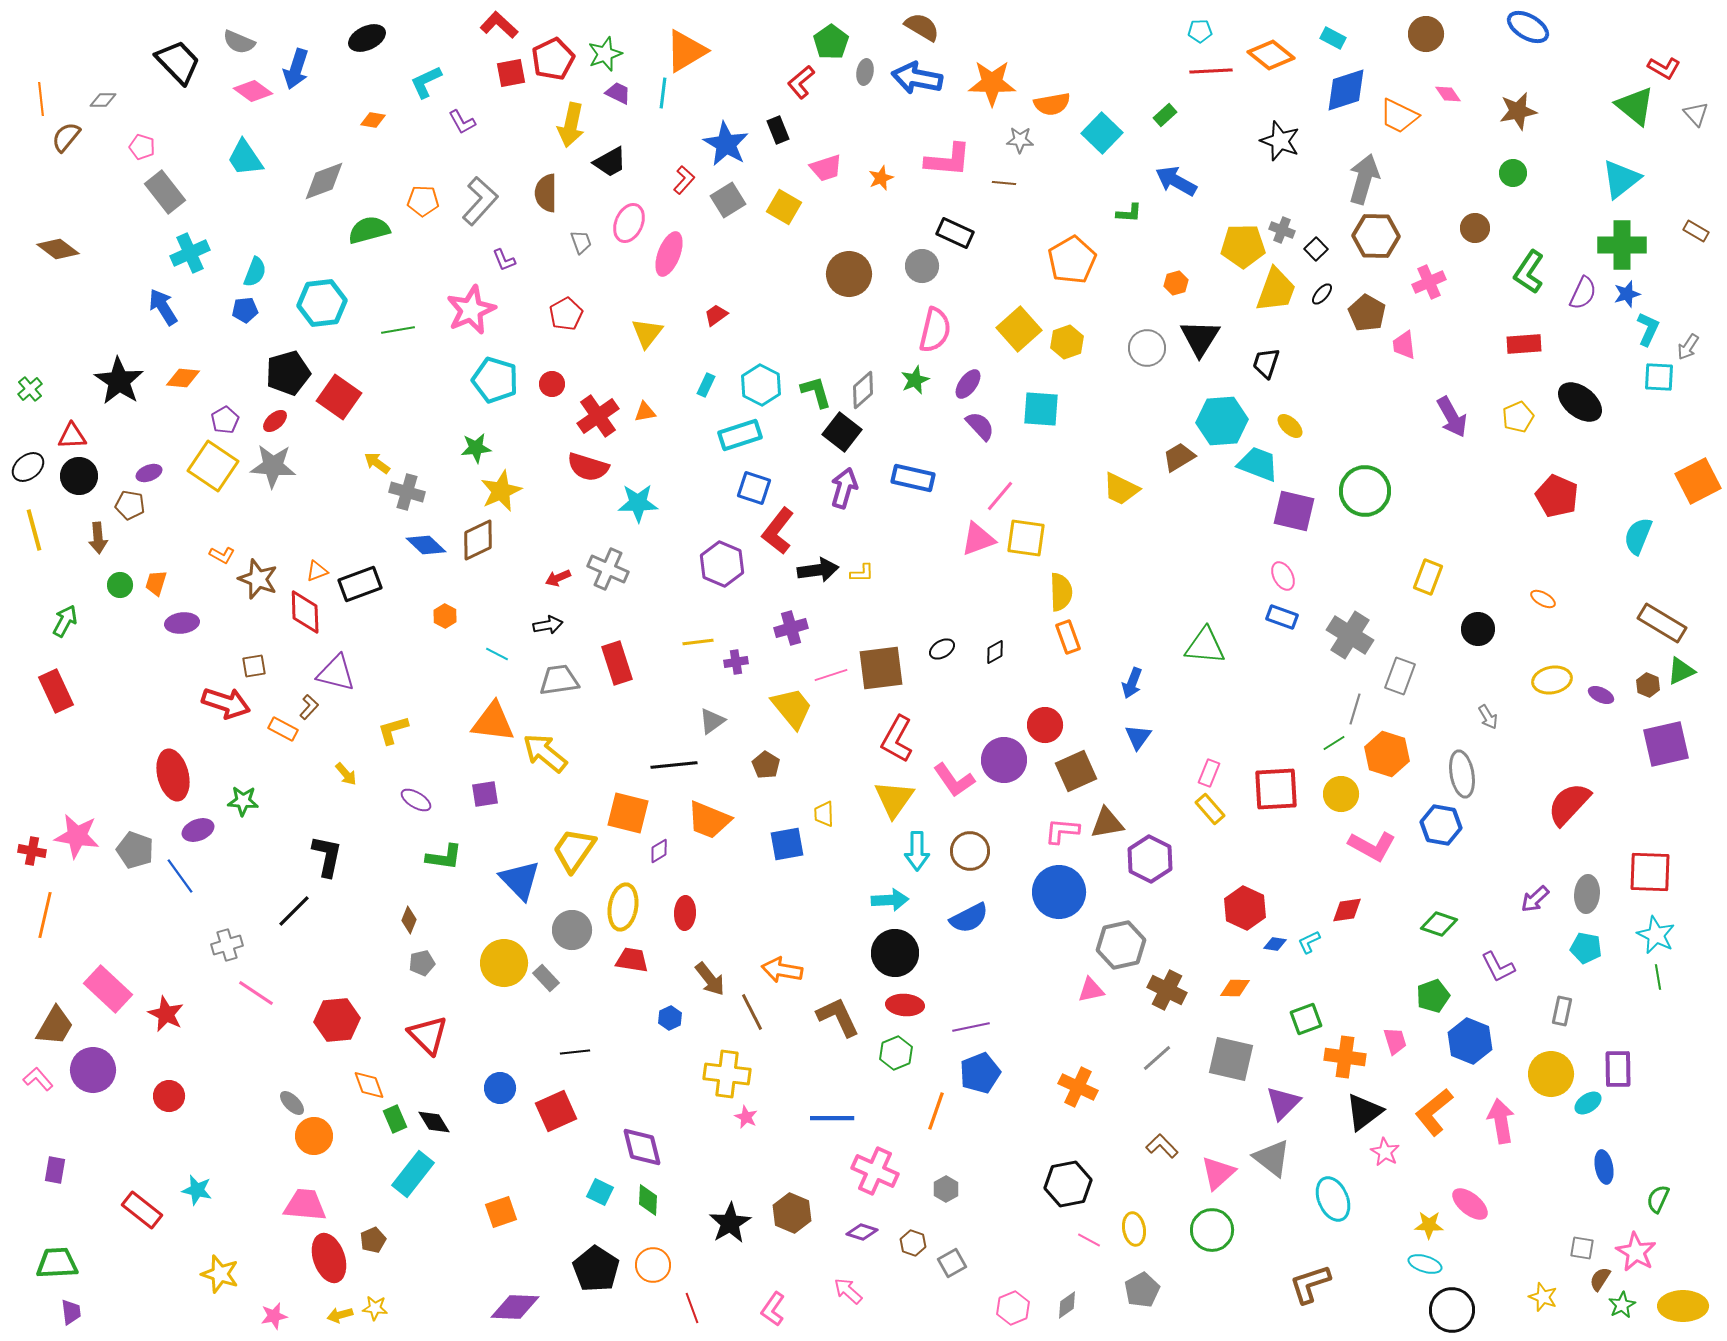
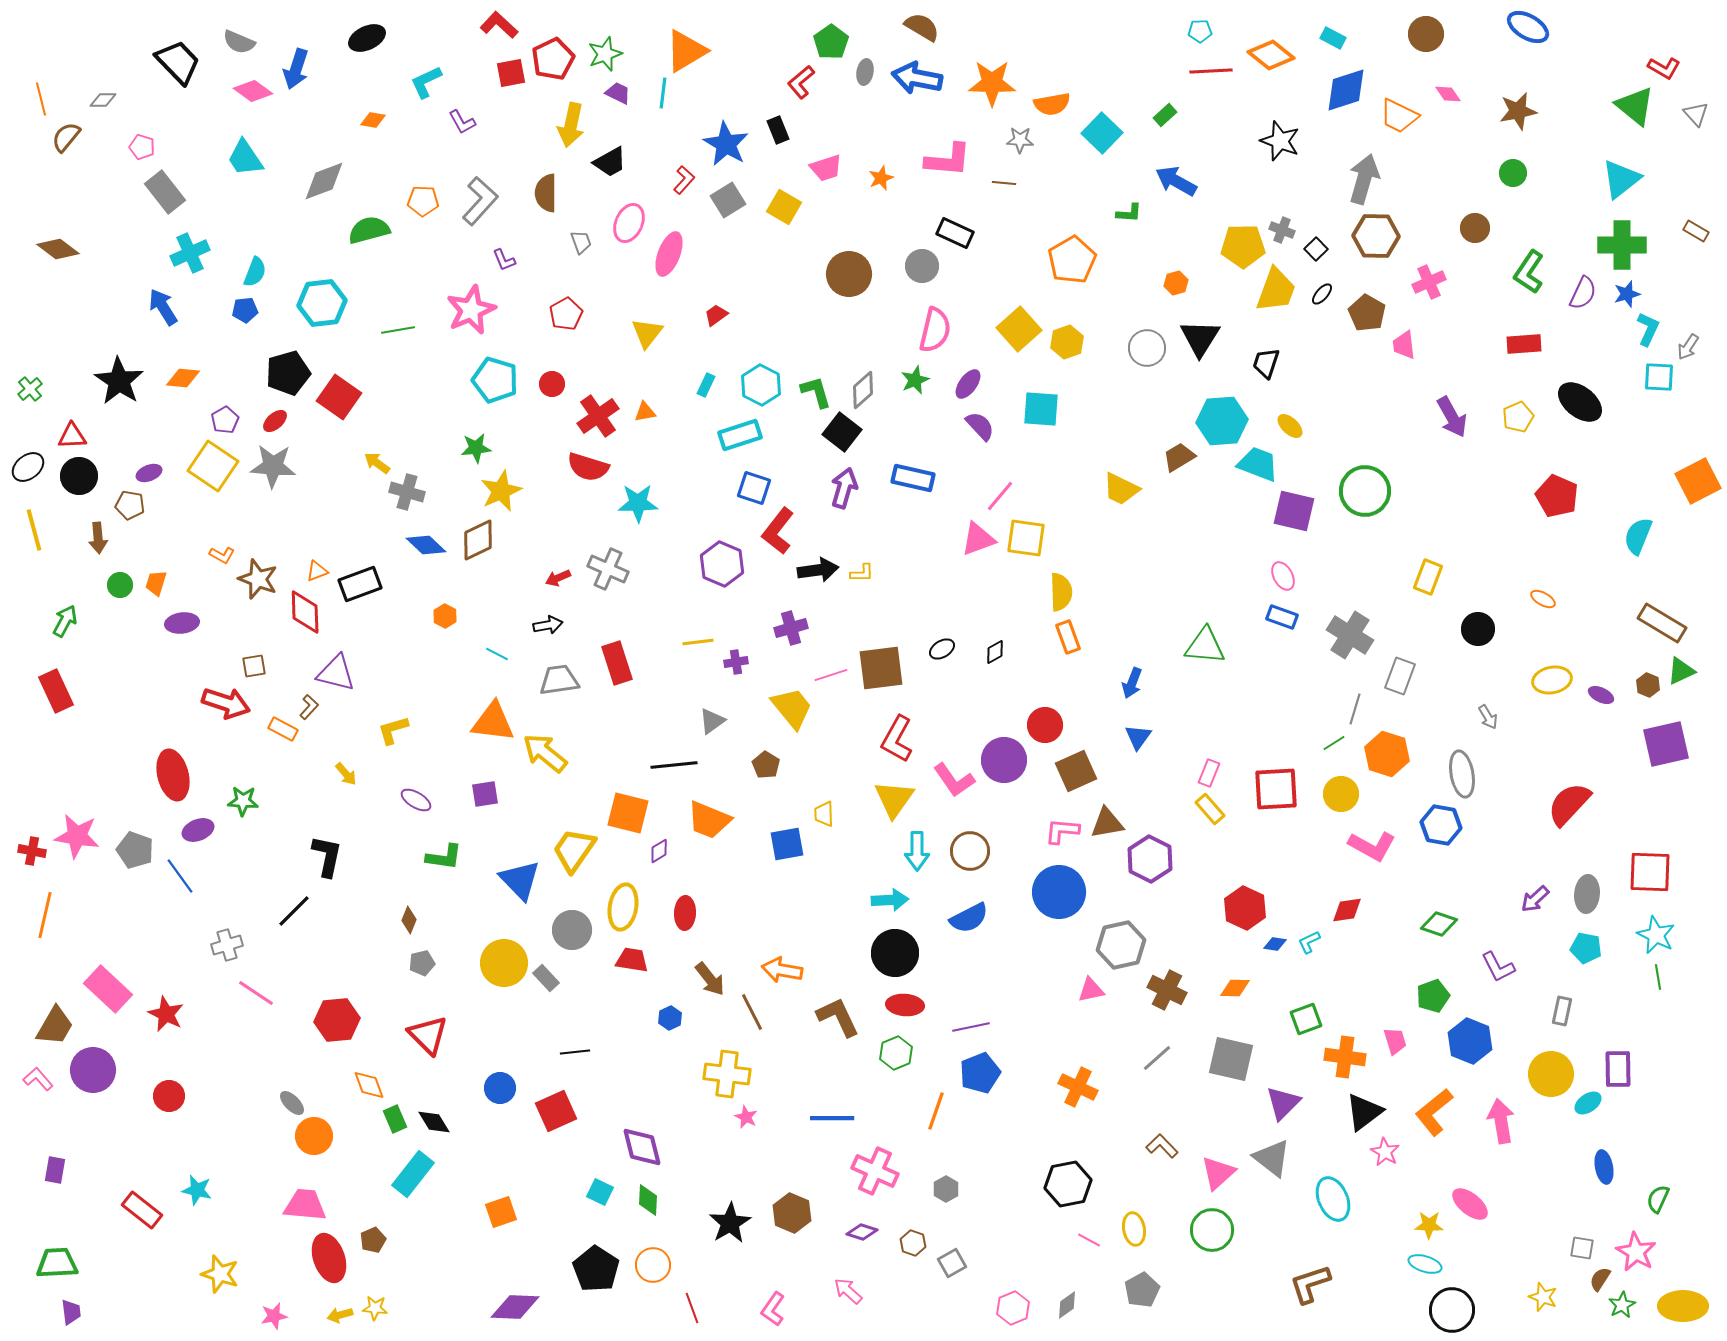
orange line at (41, 99): rotated 8 degrees counterclockwise
